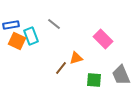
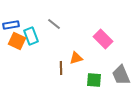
brown line: rotated 40 degrees counterclockwise
